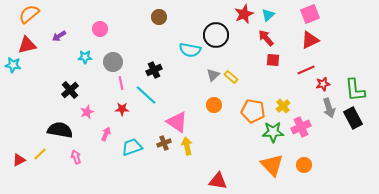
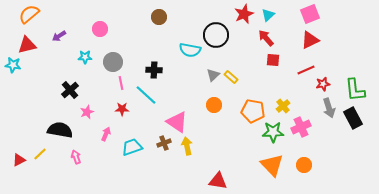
black cross at (154, 70): rotated 28 degrees clockwise
